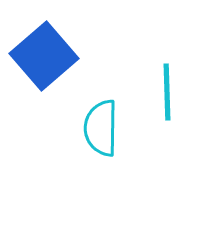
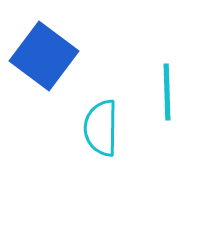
blue square: rotated 12 degrees counterclockwise
